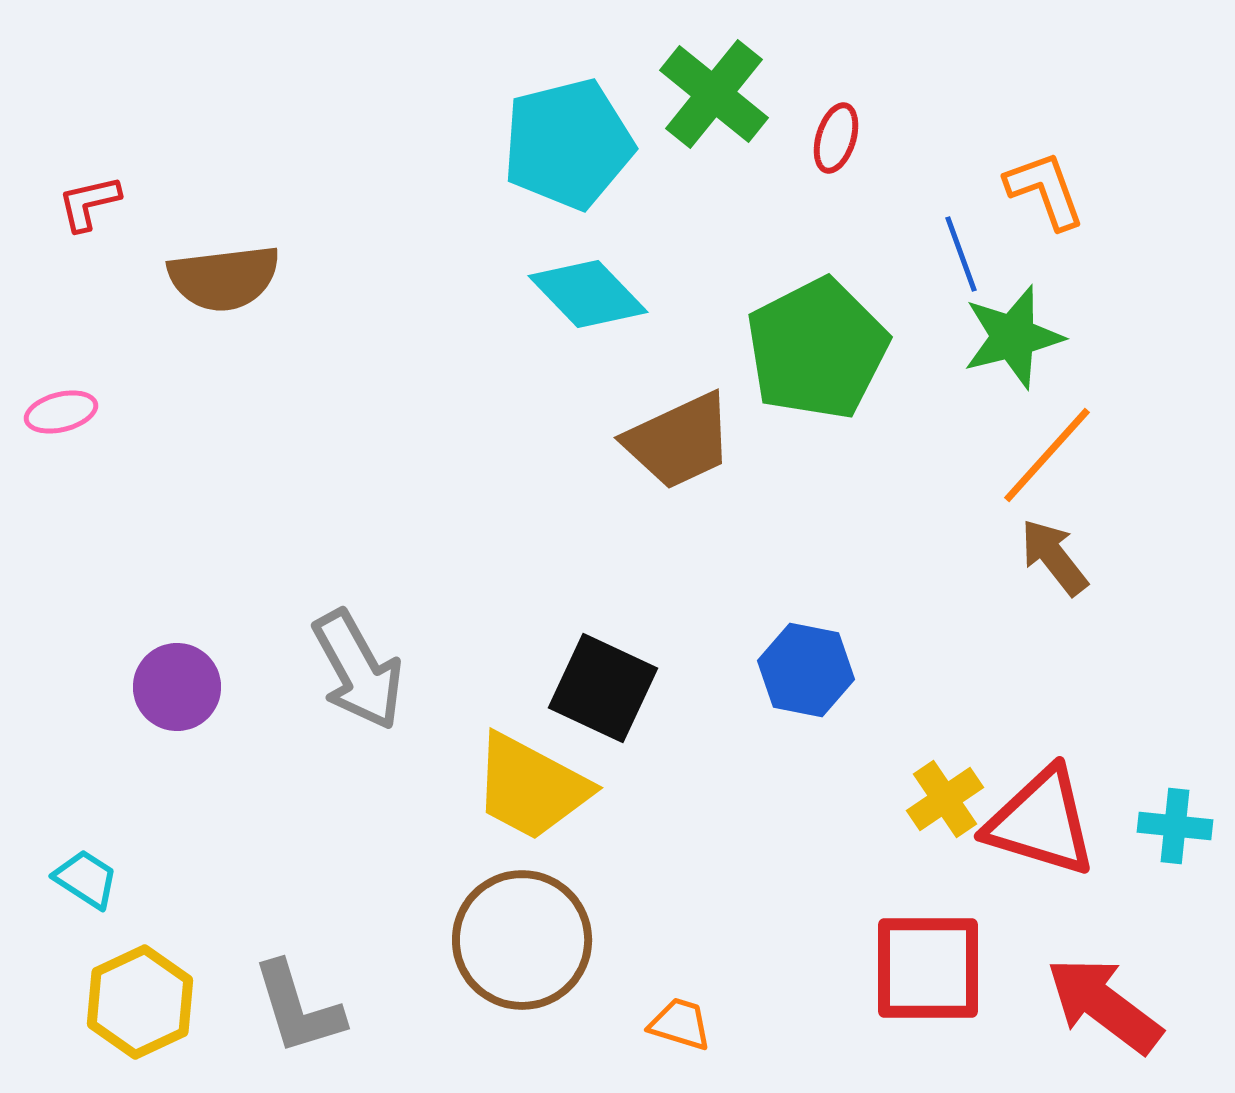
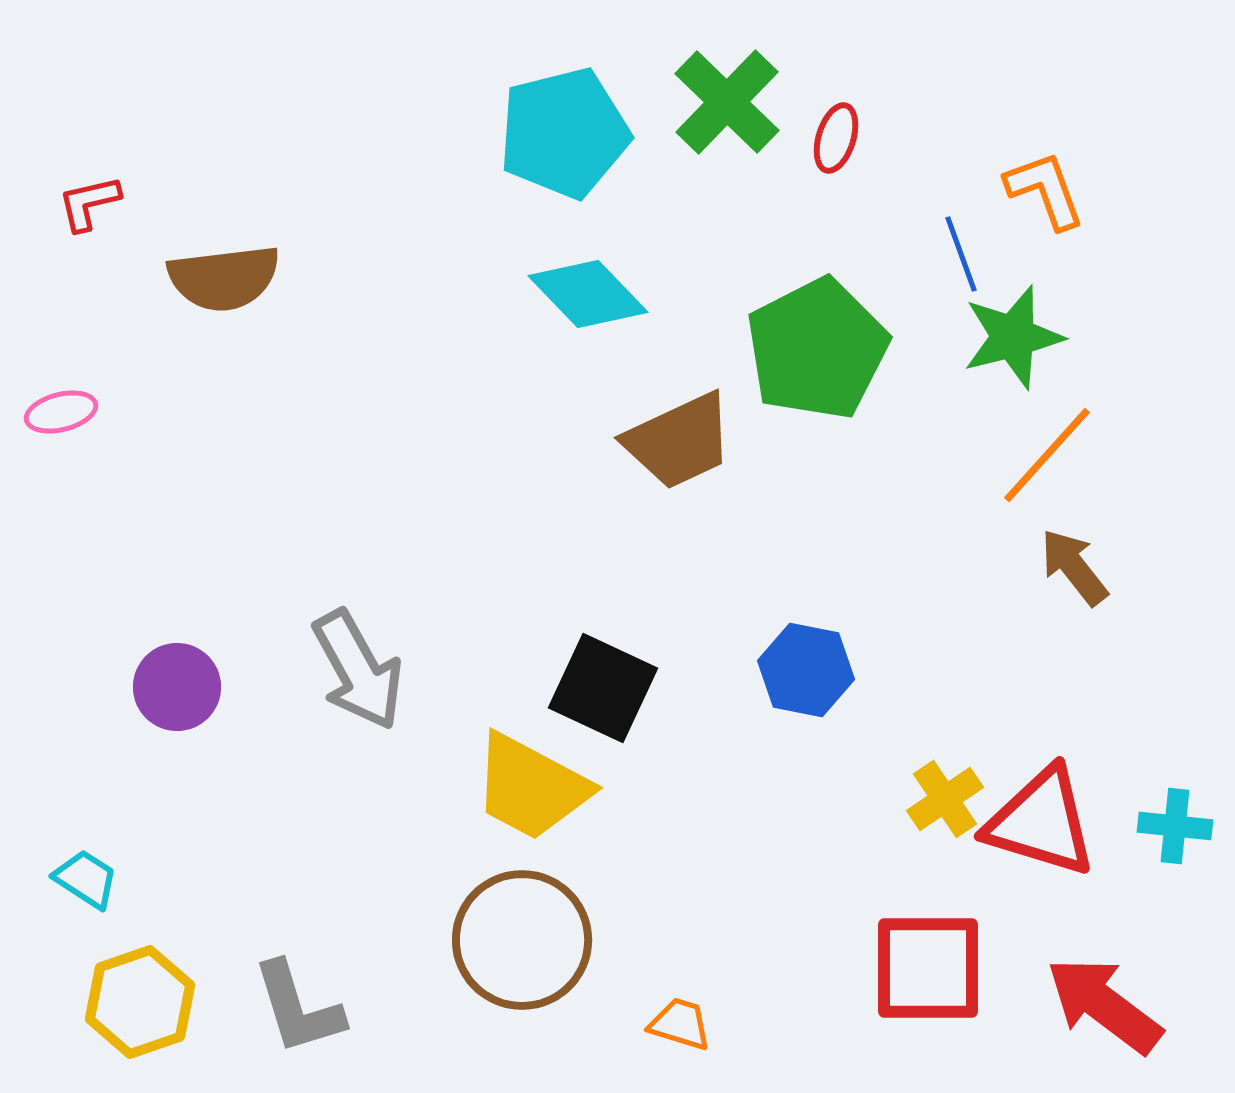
green cross: moved 13 px right, 8 px down; rotated 5 degrees clockwise
cyan pentagon: moved 4 px left, 11 px up
brown arrow: moved 20 px right, 10 px down
yellow hexagon: rotated 6 degrees clockwise
